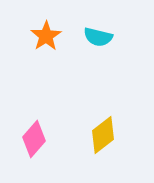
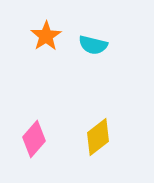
cyan semicircle: moved 5 px left, 8 px down
yellow diamond: moved 5 px left, 2 px down
